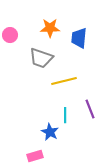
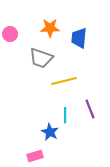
pink circle: moved 1 px up
